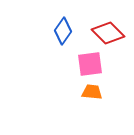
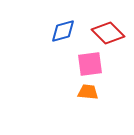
blue diamond: rotated 40 degrees clockwise
orange trapezoid: moved 4 px left
